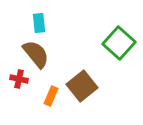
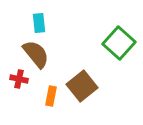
orange rectangle: rotated 12 degrees counterclockwise
